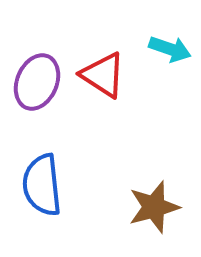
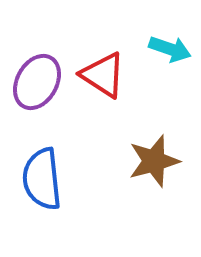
purple ellipse: rotated 6 degrees clockwise
blue semicircle: moved 6 px up
brown star: moved 46 px up
